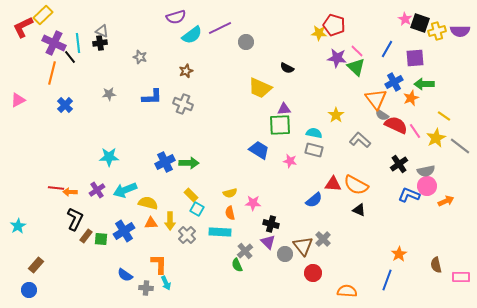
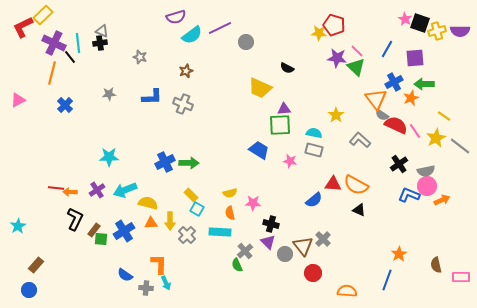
orange arrow at (446, 201): moved 4 px left, 1 px up
brown rectangle at (86, 236): moved 8 px right, 6 px up
